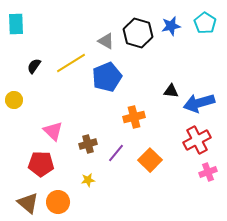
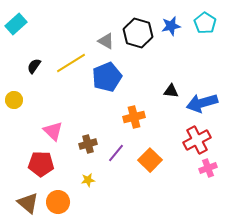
cyan rectangle: rotated 50 degrees clockwise
blue arrow: moved 3 px right
pink cross: moved 4 px up
